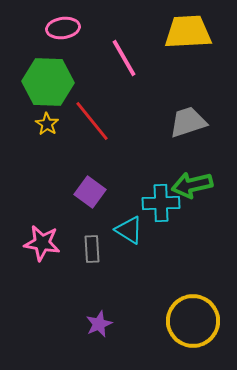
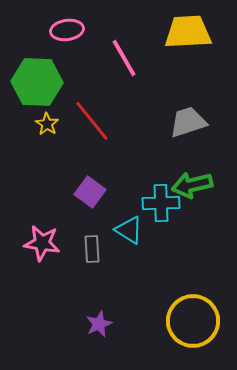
pink ellipse: moved 4 px right, 2 px down
green hexagon: moved 11 px left
